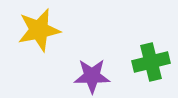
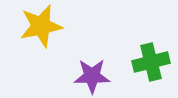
yellow star: moved 2 px right, 4 px up
